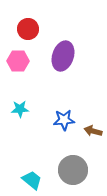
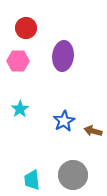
red circle: moved 2 px left, 1 px up
purple ellipse: rotated 12 degrees counterclockwise
cyan star: rotated 30 degrees counterclockwise
blue star: moved 1 px down; rotated 25 degrees counterclockwise
gray circle: moved 5 px down
cyan trapezoid: rotated 135 degrees counterclockwise
